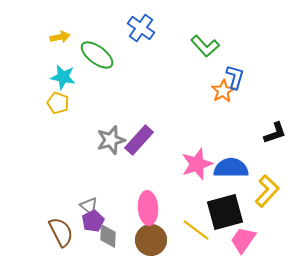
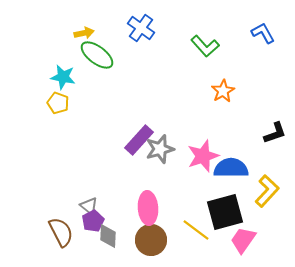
yellow arrow: moved 24 px right, 4 px up
blue L-shape: moved 28 px right, 44 px up; rotated 45 degrees counterclockwise
gray star: moved 49 px right, 9 px down
pink star: moved 6 px right, 8 px up
